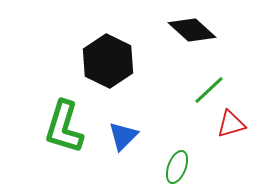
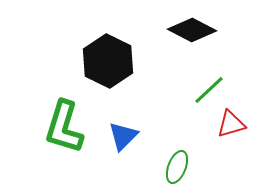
black diamond: rotated 15 degrees counterclockwise
